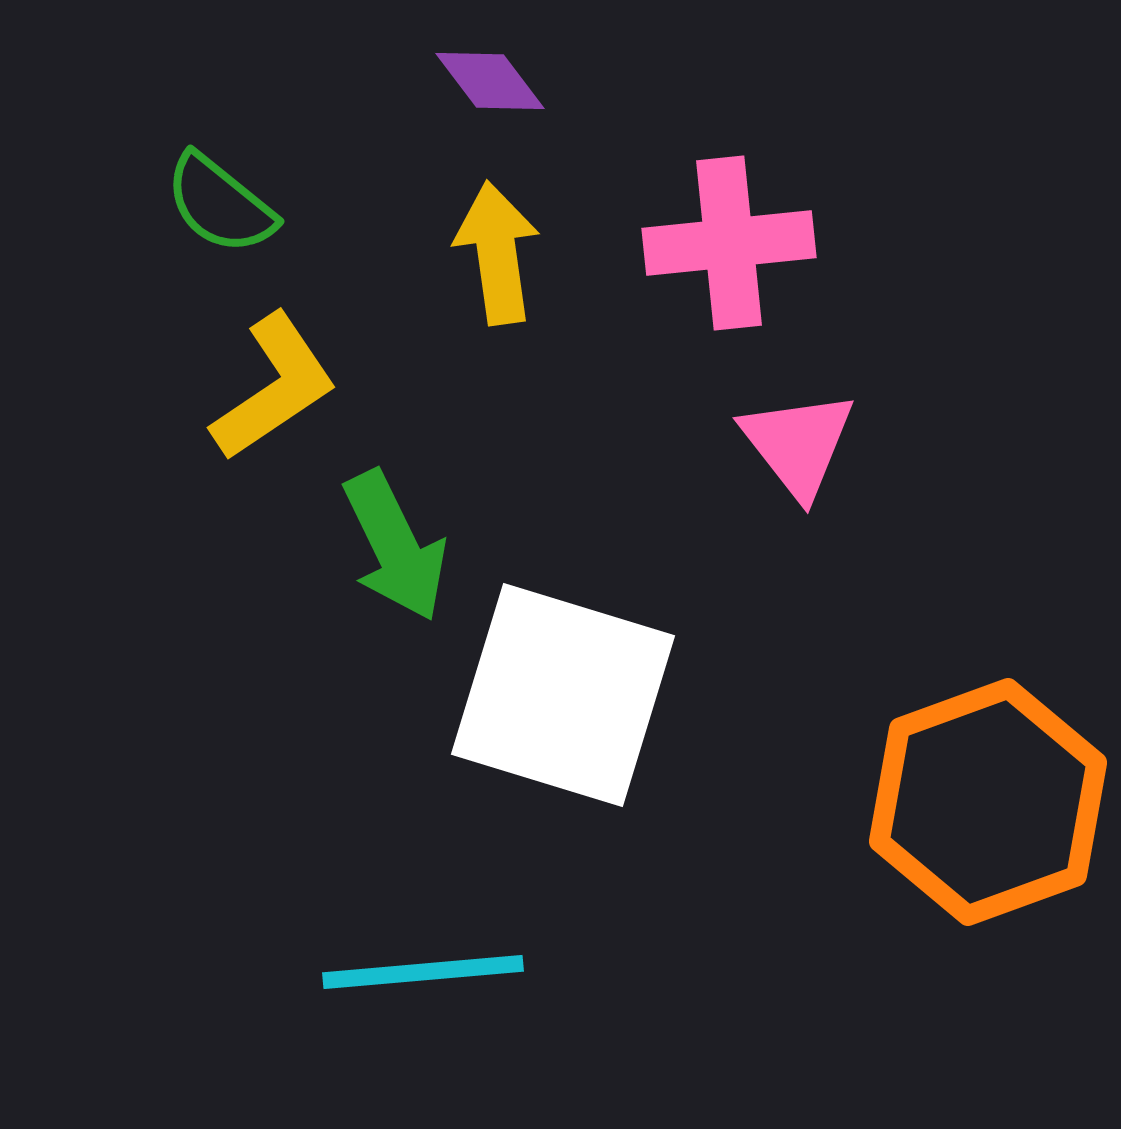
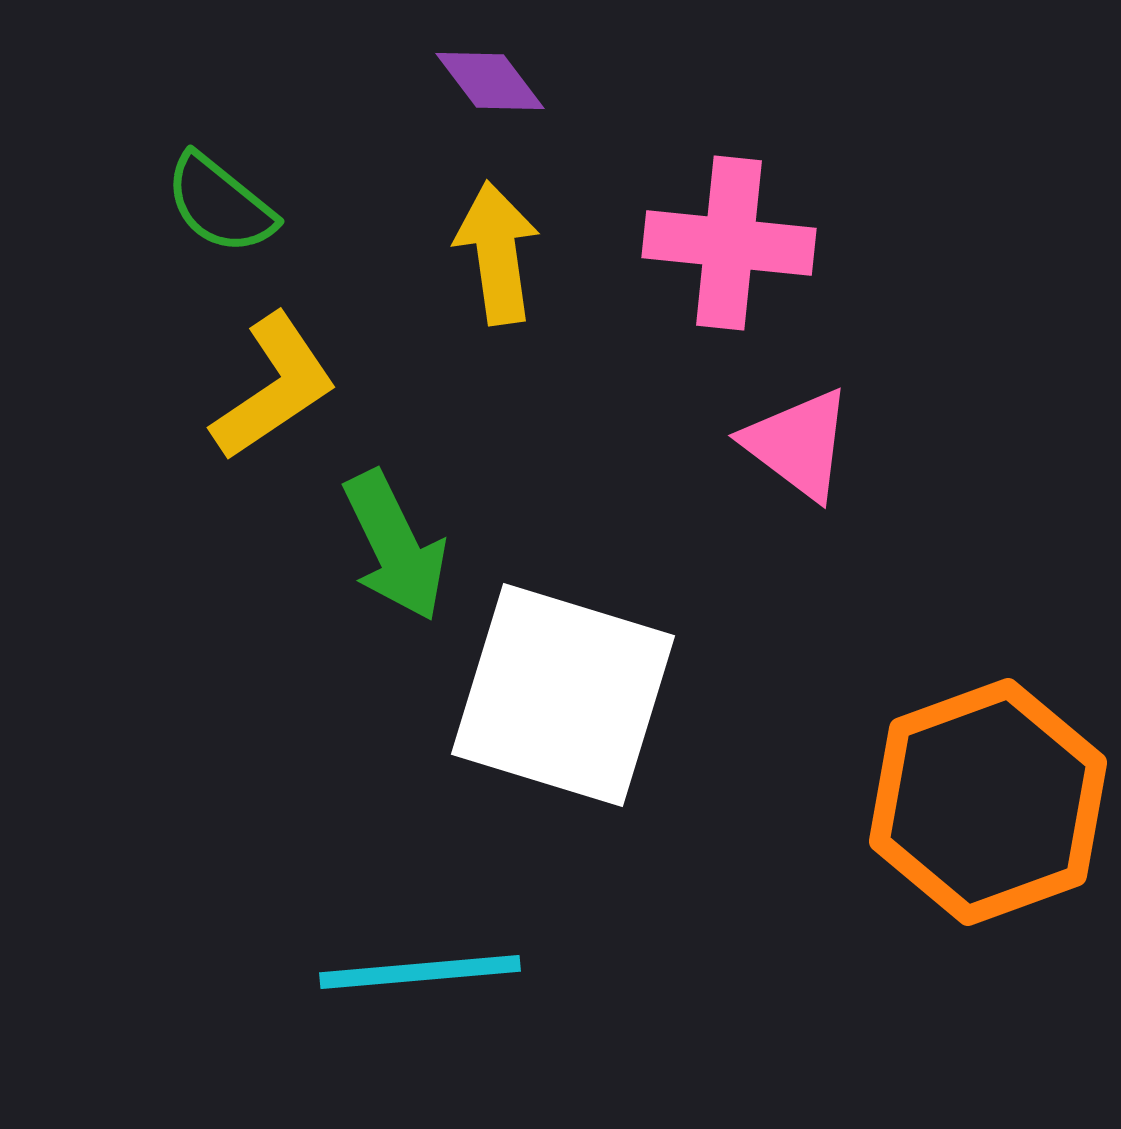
pink cross: rotated 12 degrees clockwise
pink triangle: rotated 15 degrees counterclockwise
cyan line: moved 3 px left
